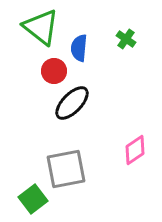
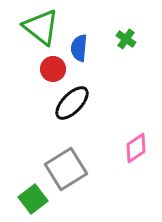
red circle: moved 1 px left, 2 px up
pink diamond: moved 1 px right, 2 px up
gray square: rotated 21 degrees counterclockwise
